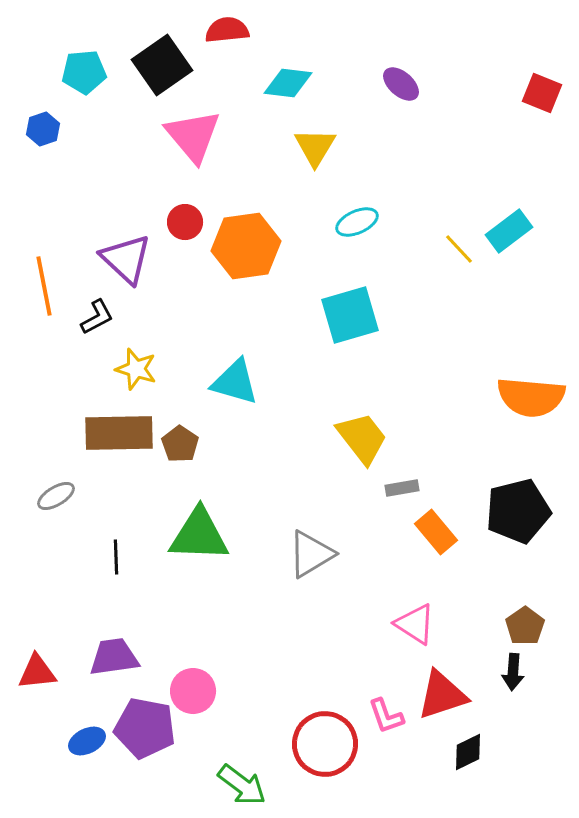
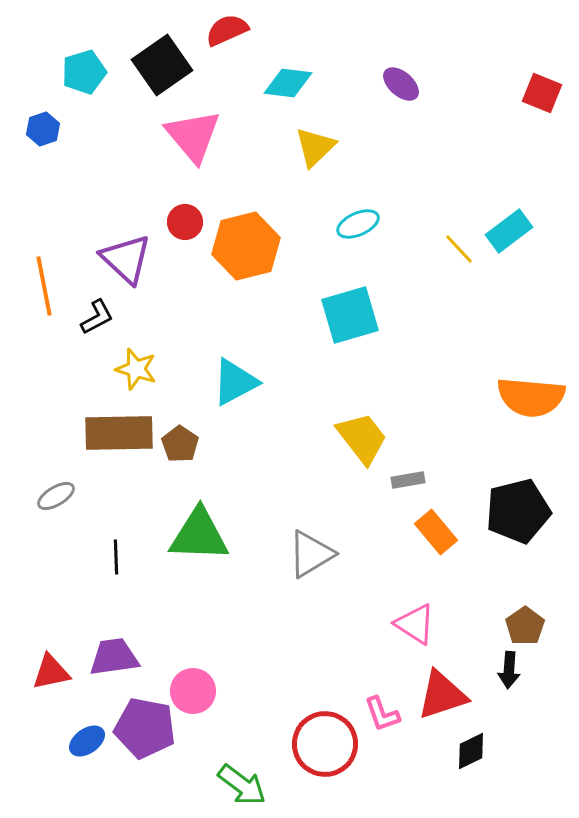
red semicircle at (227, 30): rotated 18 degrees counterclockwise
cyan pentagon at (84, 72): rotated 12 degrees counterclockwise
yellow triangle at (315, 147): rotated 15 degrees clockwise
cyan ellipse at (357, 222): moved 1 px right, 2 px down
orange hexagon at (246, 246): rotated 6 degrees counterclockwise
cyan triangle at (235, 382): rotated 44 degrees counterclockwise
gray rectangle at (402, 488): moved 6 px right, 8 px up
red triangle at (37, 672): moved 14 px right; rotated 6 degrees counterclockwise
black arrow at (513, 672): moved 4 px left, 2 px up
pink L-shape at (386, 716): moved 4 px left, 2 px up
blue ellipse at (87, 741): rotated 9 degrees counterclockwise
black diamond at (468, 752): moved 3 px right, 1 px up
